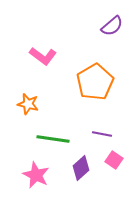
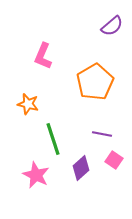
pink L-shape: rotated 76 degrees clockwise
green line: rotated 64 degrees clockwise
